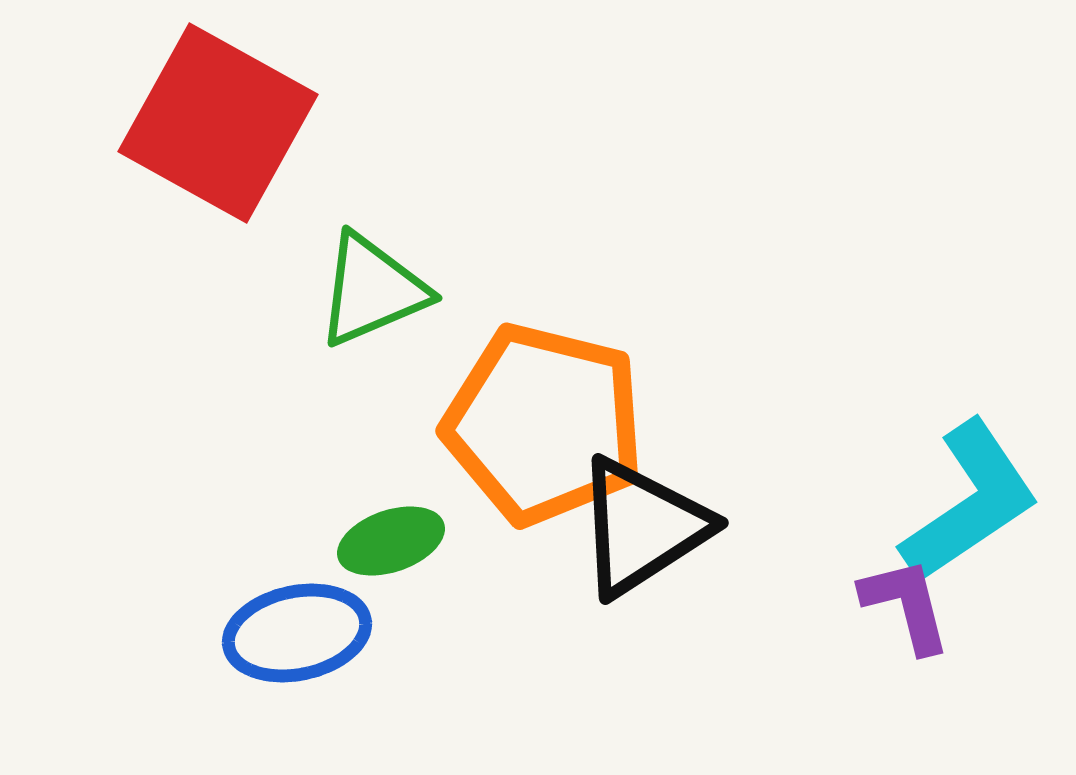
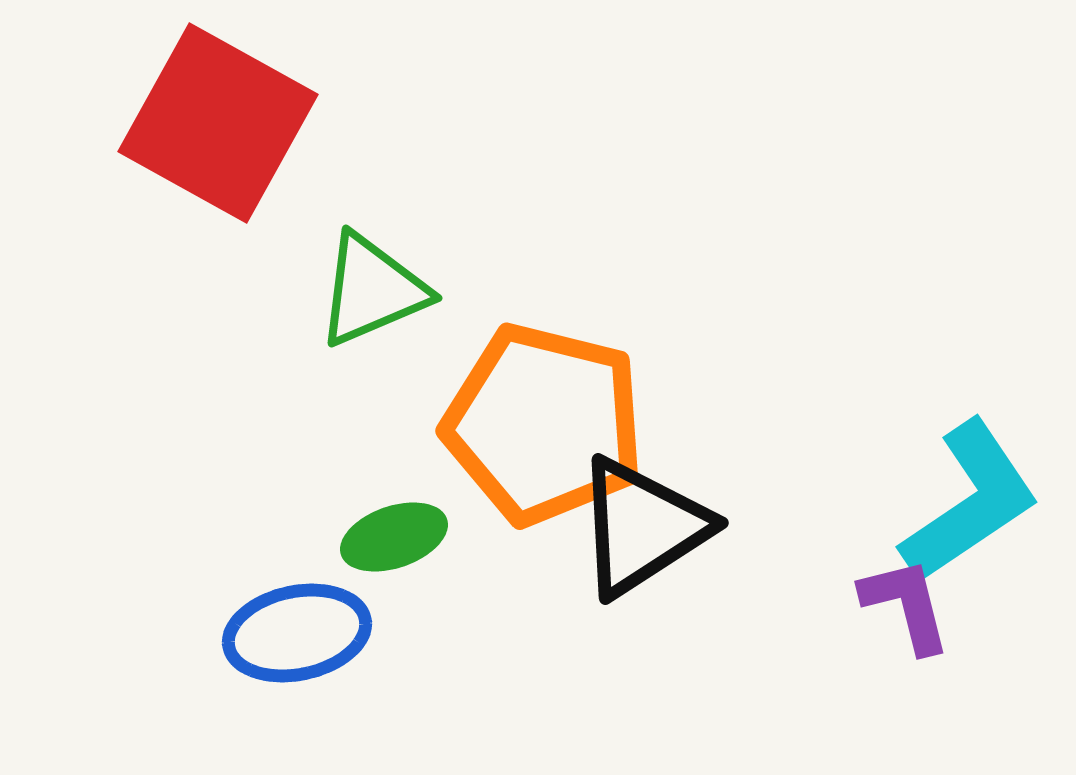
green ellipse: moved 3 px right, 4 px up
